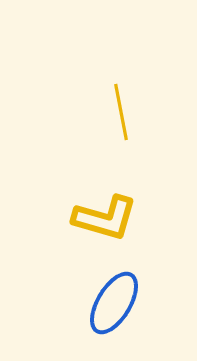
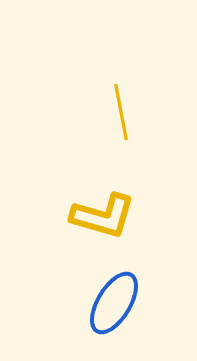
yellow L-shape: moved 2 px left, 2 px up
